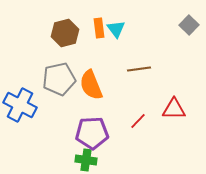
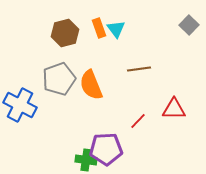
orange rectangle: rotated 12 degrees counterclockwise
gray pentagon: rotated 8 degrees counterclockwise
purple pentagon: moved 14 px right, 16 px down
